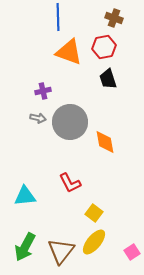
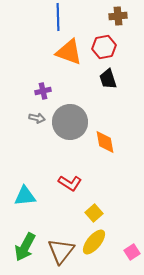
brown cross: moved 4 px right, 2 px up; rotated 24 degrees counterclockwise
gray arrow: moved 1 px left
red L-shape: rotated 30 degrees counterclockwise
yellow square: rotated 12 degrees clockwise
